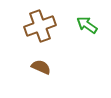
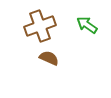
brown semicircle: moved 8 px right, 9 px up
